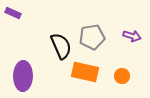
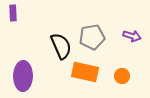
purple rectangle: rotated 63 degrees clockwise
